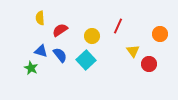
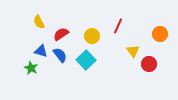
yellow semicircle: moved 1 px left, 4 px down; rotated 24 degrees counterclockwise
red semicircle: moved 1 px right, 4 px down
